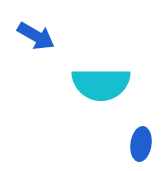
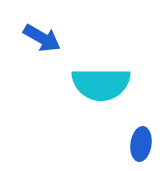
blue arrow: moved 6 px right, 2 px down
